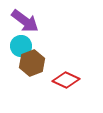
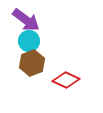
purple arrow: moved 1 px right, 1 px up
cyan circle: moved 8 px right, 5 px up
